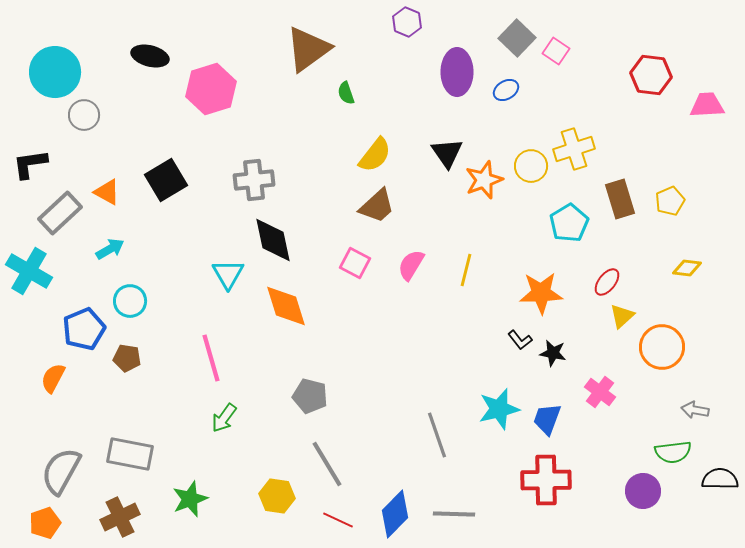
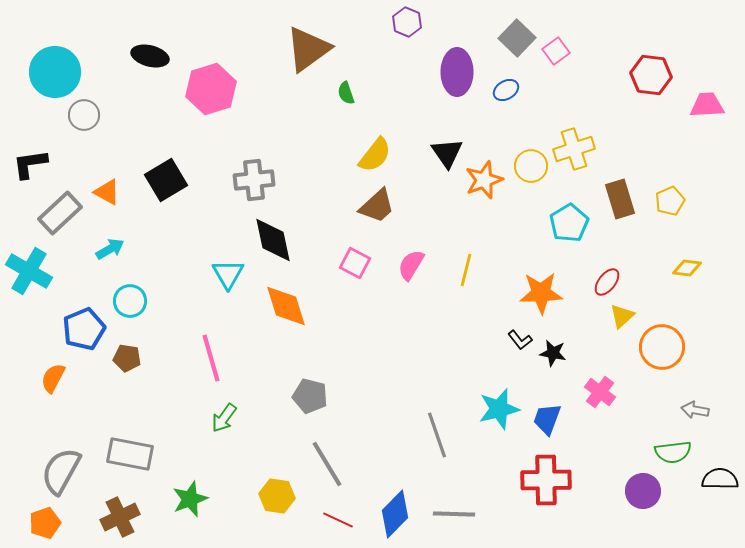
pink square at (556, 51): rotated 20 degrees clockwise
